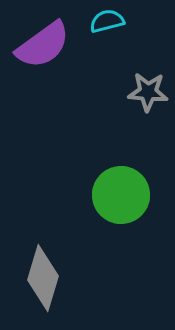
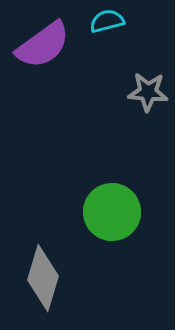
green circle: moved 9 px left, 17 px down
